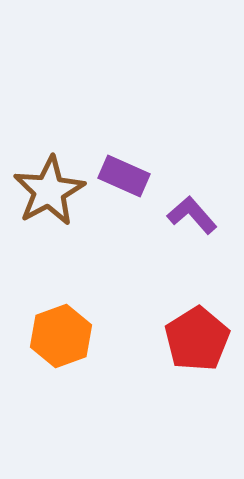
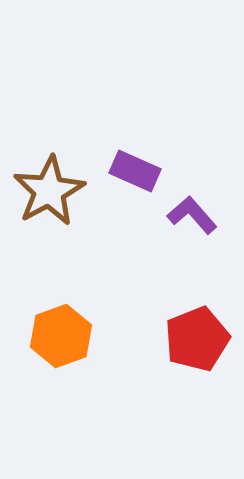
purple rectangle: moved 11 px right, 5 px up
red pentagon: rotated 10 degrees clockwise
